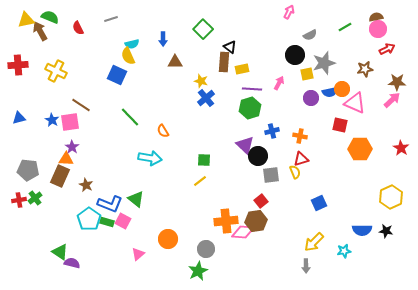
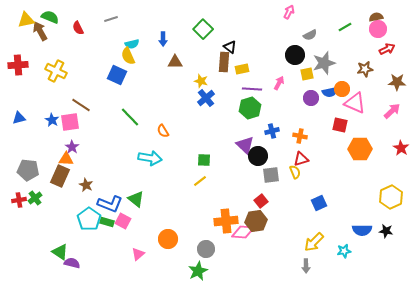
pink arrow at (392, 100): moved 11 px down
